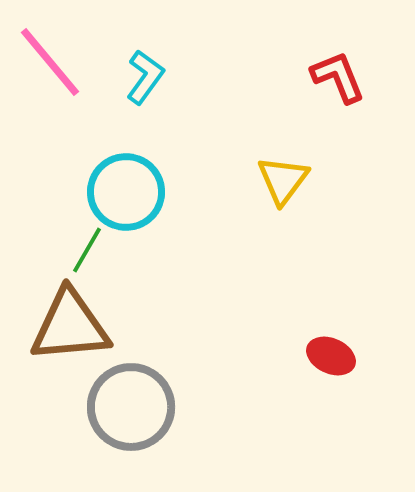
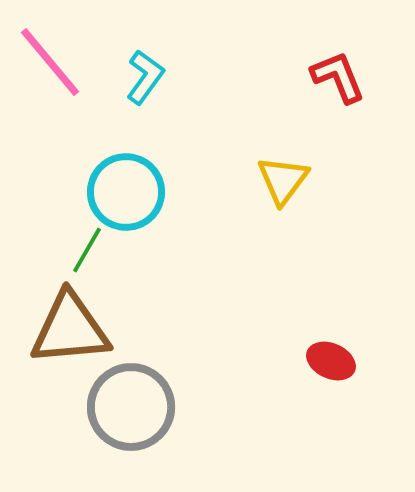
brown triangle: moved 3 px down
red ellipse: moved 5 px down
